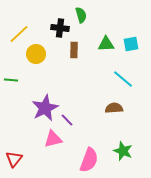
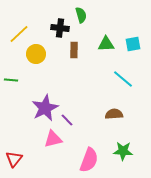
cyan square: moved 2 px right
brown semicircle: moved 6 px down
green star: rotated 18 degrees counterclockwise
